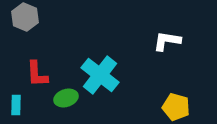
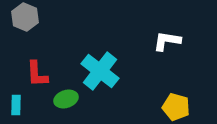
cyan cross: moved 4 px up
green ellipse: moved 1 px down
